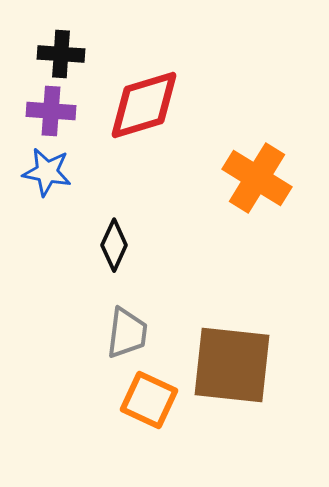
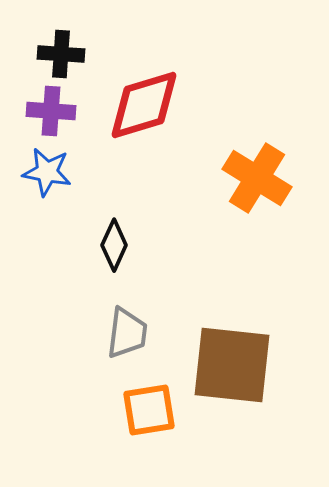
orange square: moved 10 px down; rotated 34 degrees counterclockwise
